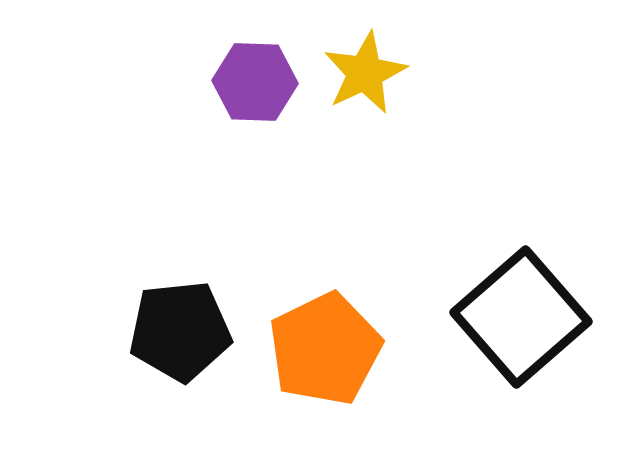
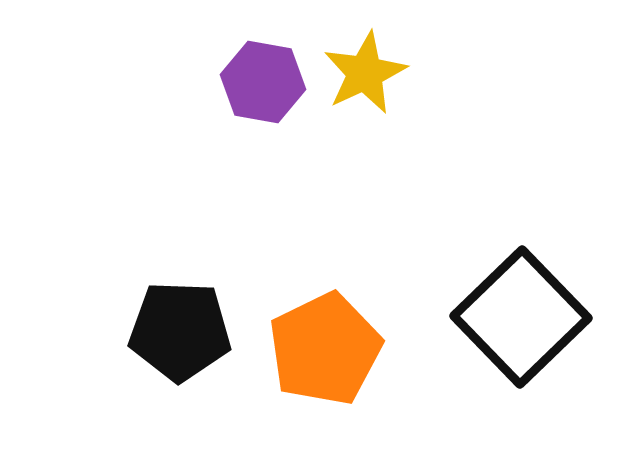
purple hexagon: moved 8 px right; rotated 8 degrees clockwise
black square: rotated 3 degrees counterclockwise
black pentagon: rotated 8 degrees clockwise
